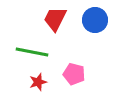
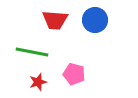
red trapezoid: moved 1 px down; rotated 112 degrees counterclockwise
